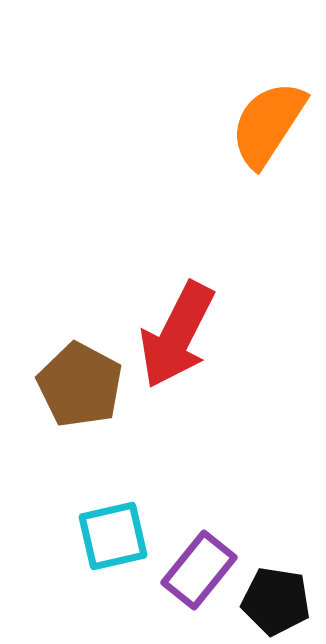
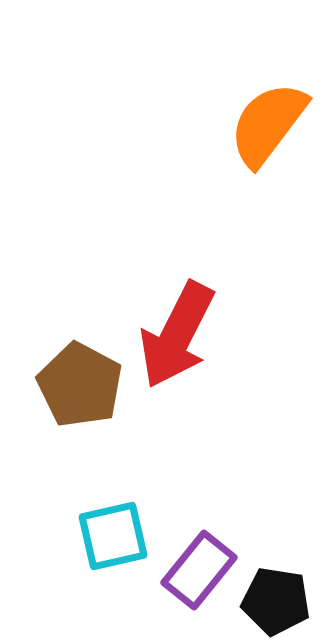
orange semicircle: rotated 4 degrees clockwise
